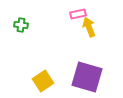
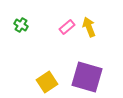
pink rectangle: moved 11 px left, 13 px down; rotated 28 degrees counterclockwise
green cross: rotated 24 degrees clockwise
yellow square: moved 4 px right, 1 px down
